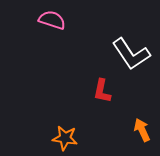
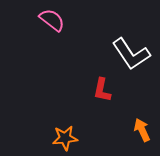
pink semicircle: rotated 20 degrees clockwise
red L-shape: moved 1 px up
orange star: rotated 15 degrees counterclockwise
